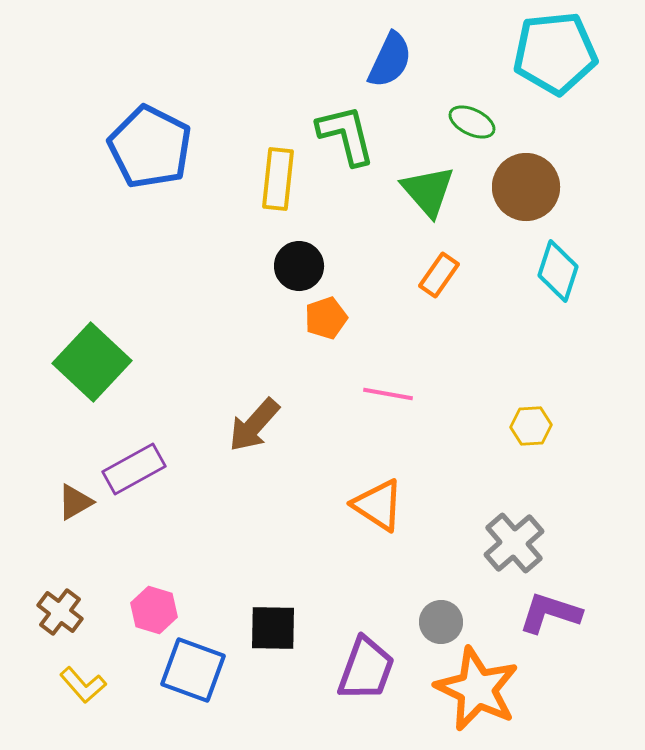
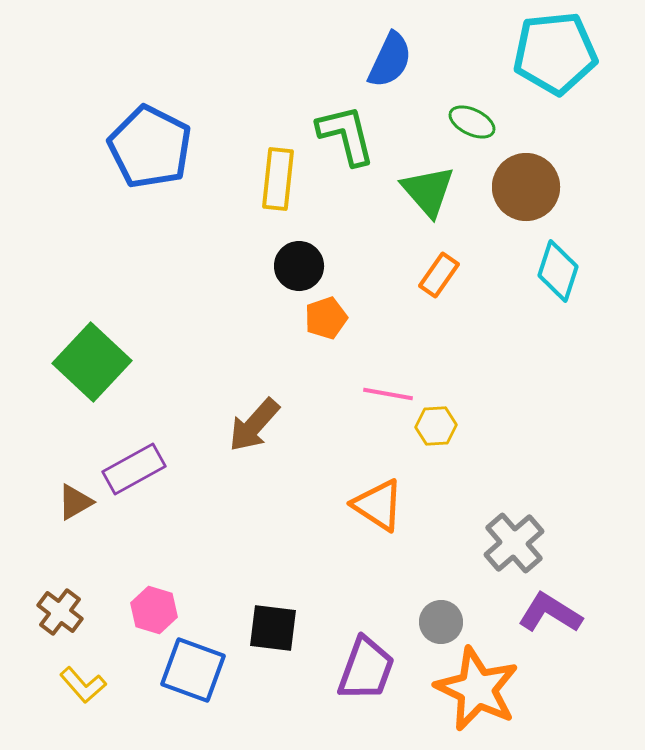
yellow hexagon: moved 95 px left
purple L-shape: rotated 14 degrees clockwise
black square: rotated 6 degrees clockwise
